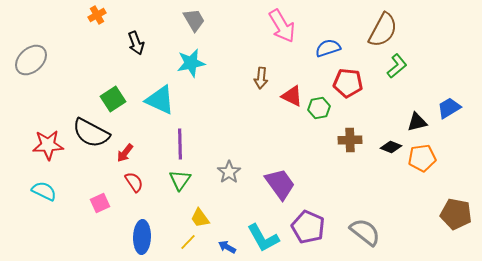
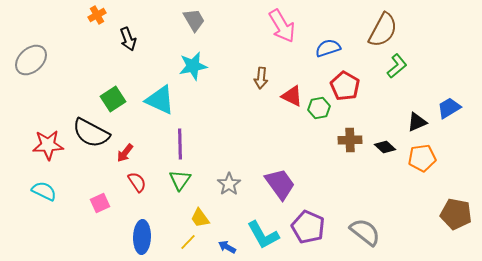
black arrow: moved 8 px left, 4 px up
cyan star: moved 2 px right, 3 px down
red pentagon: moved 3 px left, 3 px down; rotated 24 degrees clockwise
black triangle: rotated 10 degrees counterclockwise
black diamond: moved 6 px left; rotated 20 degrees clockwise
gray star: moved 12 px down
red semicircle: moved 3 px right
cyan L-shape: moved 3 px up
